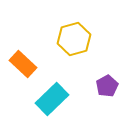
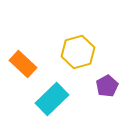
yellow hexagon: moved 4 px right, 13 px down
